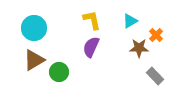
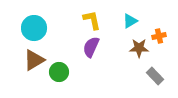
orange cross: moved 3 px right, 1 px down; rotated 32 degrees clockwise
